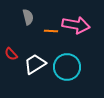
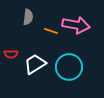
gray semicircle: rotated 21 degrees clockwise
orange line: rotated 16 degrees clockwise
red semicircle: rotated 48 degrees counterclockwise
cyan circle: moved 2 px right
